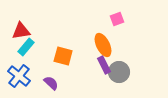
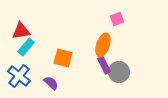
orange ellipse: rotated 45 degrees clockwise
orange square: moved 2 px down
